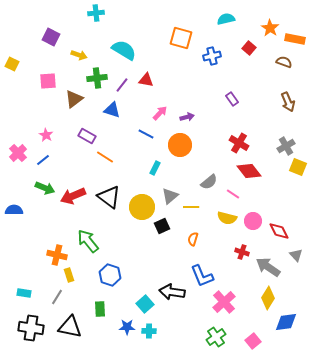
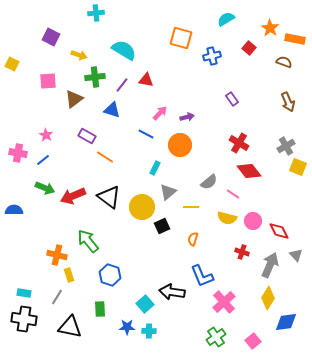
cyan semicircle at (226, 19): rotated 18 degrees counterclockwise
green cross at (97, 78): moved 2 px left, 1 px up
pink cross at (18, 153): rotated 36 degrees counterclockwise
gray triangle at (170, 196): moved 2 px left, 4 px up
gray arrow at (268, 267): moved 2 px right, 2 px up; rotated 80 degrees clockwise
black cross at (31, 328): moved 7 px left, 9 px up
